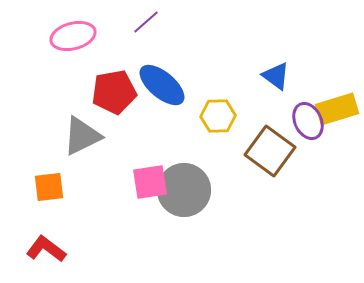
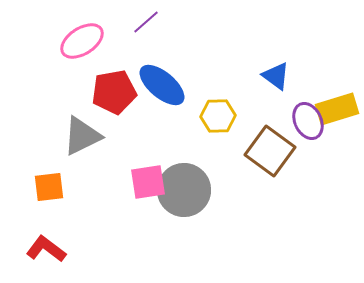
pink ellipse: moved 9 px right, 5 px down; rotated 18 degrees counterclockwise
pink square: moved 2 px left
